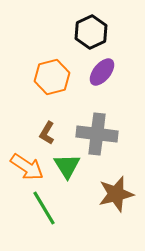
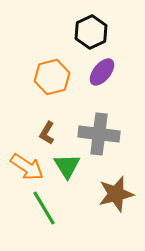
gray cross: moved 2 px right
